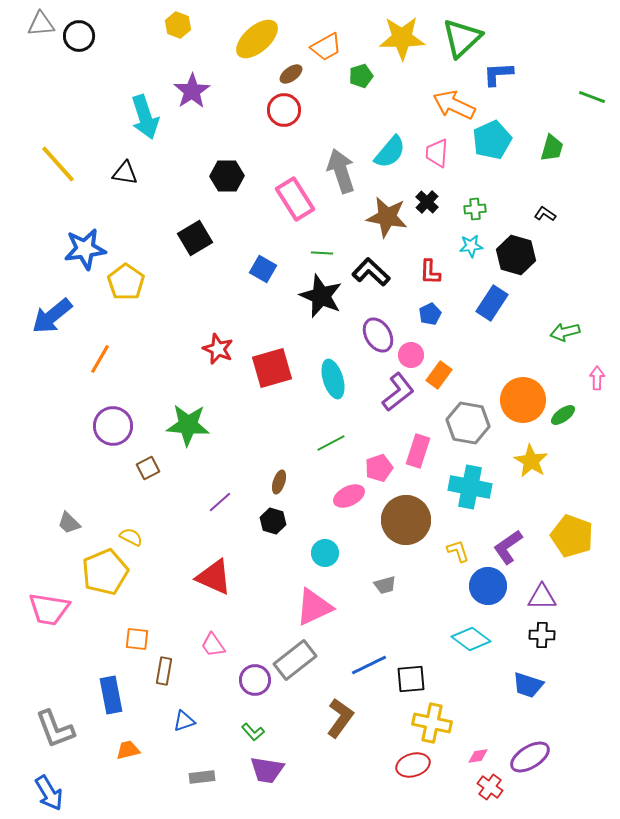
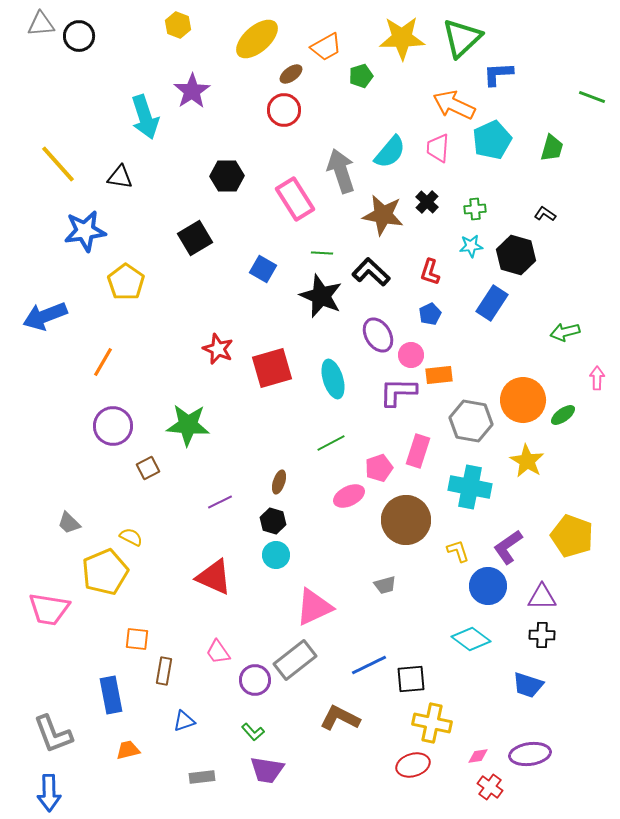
pink trapezoid at (437, 153): moved 1 px right, 5 px up
black triangle at (125, 173): moved 5 px left, 4 px down
brown star at (387, 217): moved 4 px left, 2 px up
blue star at (85, 249): moved 18 px up
red L-shape at (430, 272): rotated 16 degrees clockwise
blue arrow at (52, 316): moved 7 px left; rotated 18 degrees clockwise
orange line at (100, 359): moved 3 px right, 3 px down
orange rectangle at (439, 375): rotated 48 degrees clockwise
purple L-shape at (398, 392): rotated 141 degrees counterclockwise
gray hexagon at (468, 423): moved 3 px right, 2 px up
yellow star at (531, 461): moved 4 px left
purple line at (220, 502): rotated 15 degrees clockwise
cyan circle at (325, 553): moved 49 px left, 2 px down
pink trapezoid at (213, 645): moved 5 px right, 7 px down
brown L-shape at (340, 718): rotated 99 degrees counterclockwise
gray L-shape at (55, 729): moved 2 px left, 5 px down
purple ellipse at (530, 757): moved 3 px up; rotated 24 degrees clockwise
blue arrow at (49, 793): rotated 30 degrees clockwise
